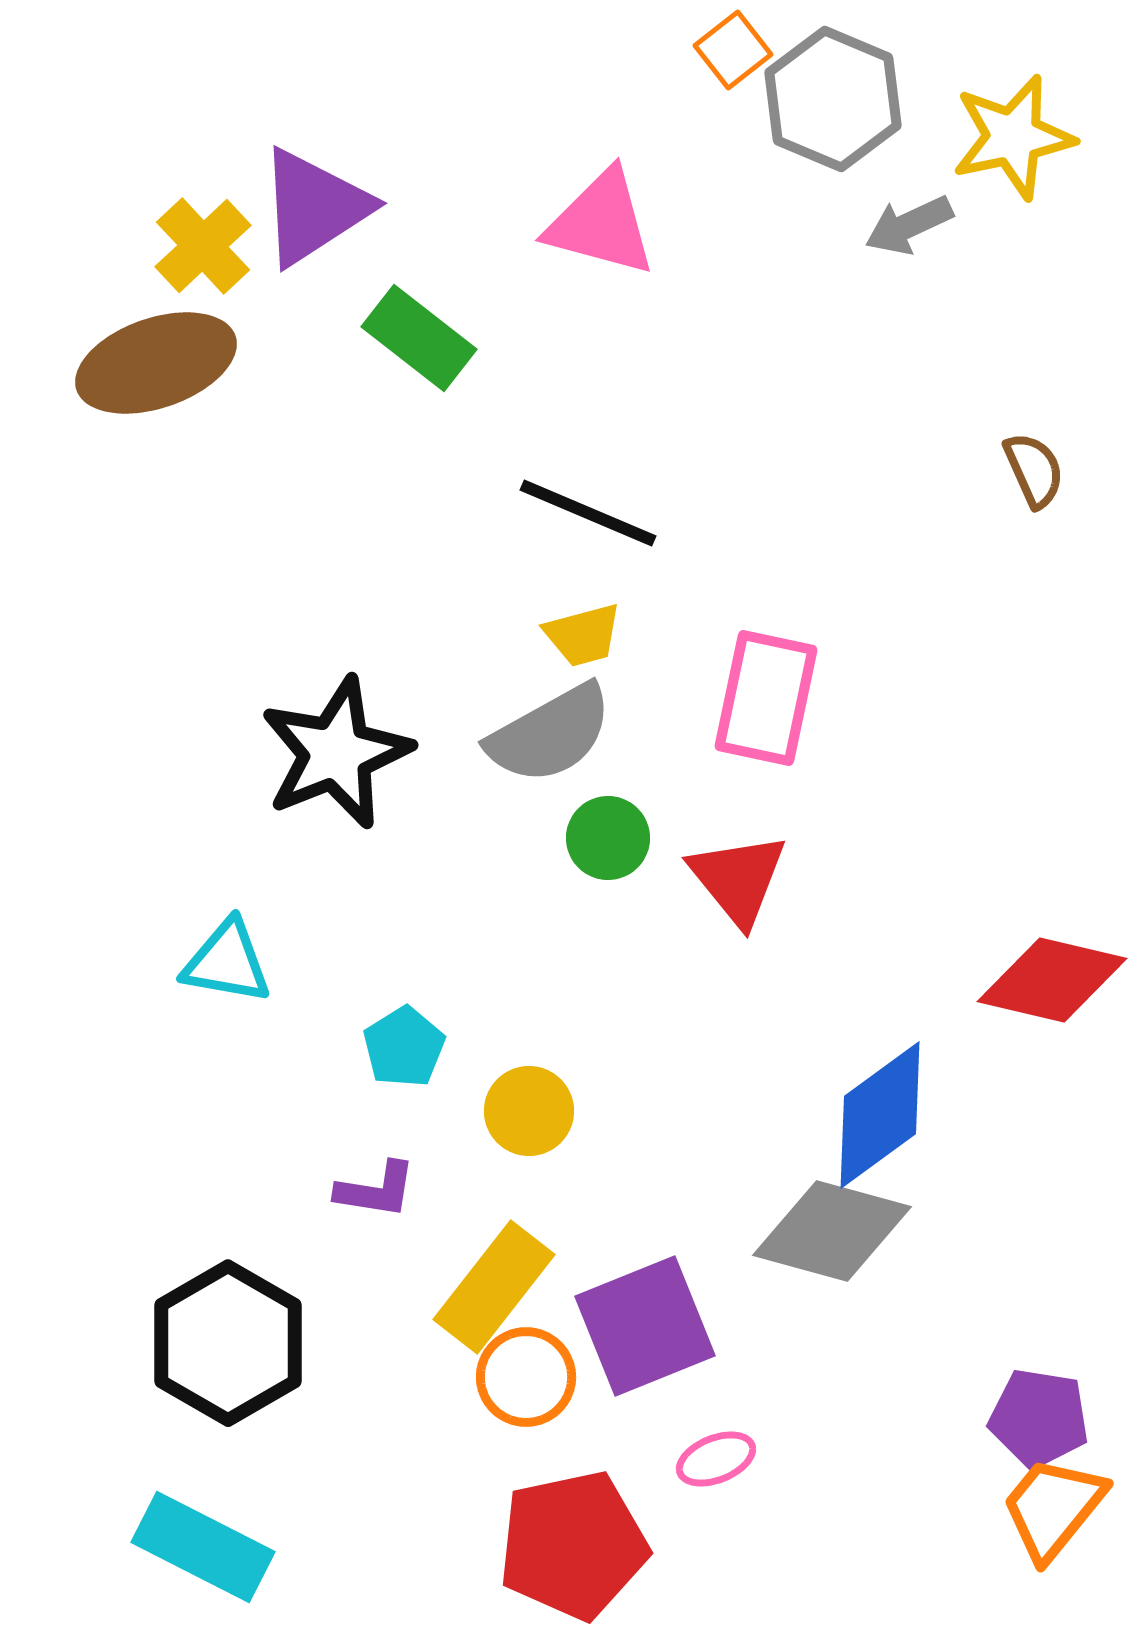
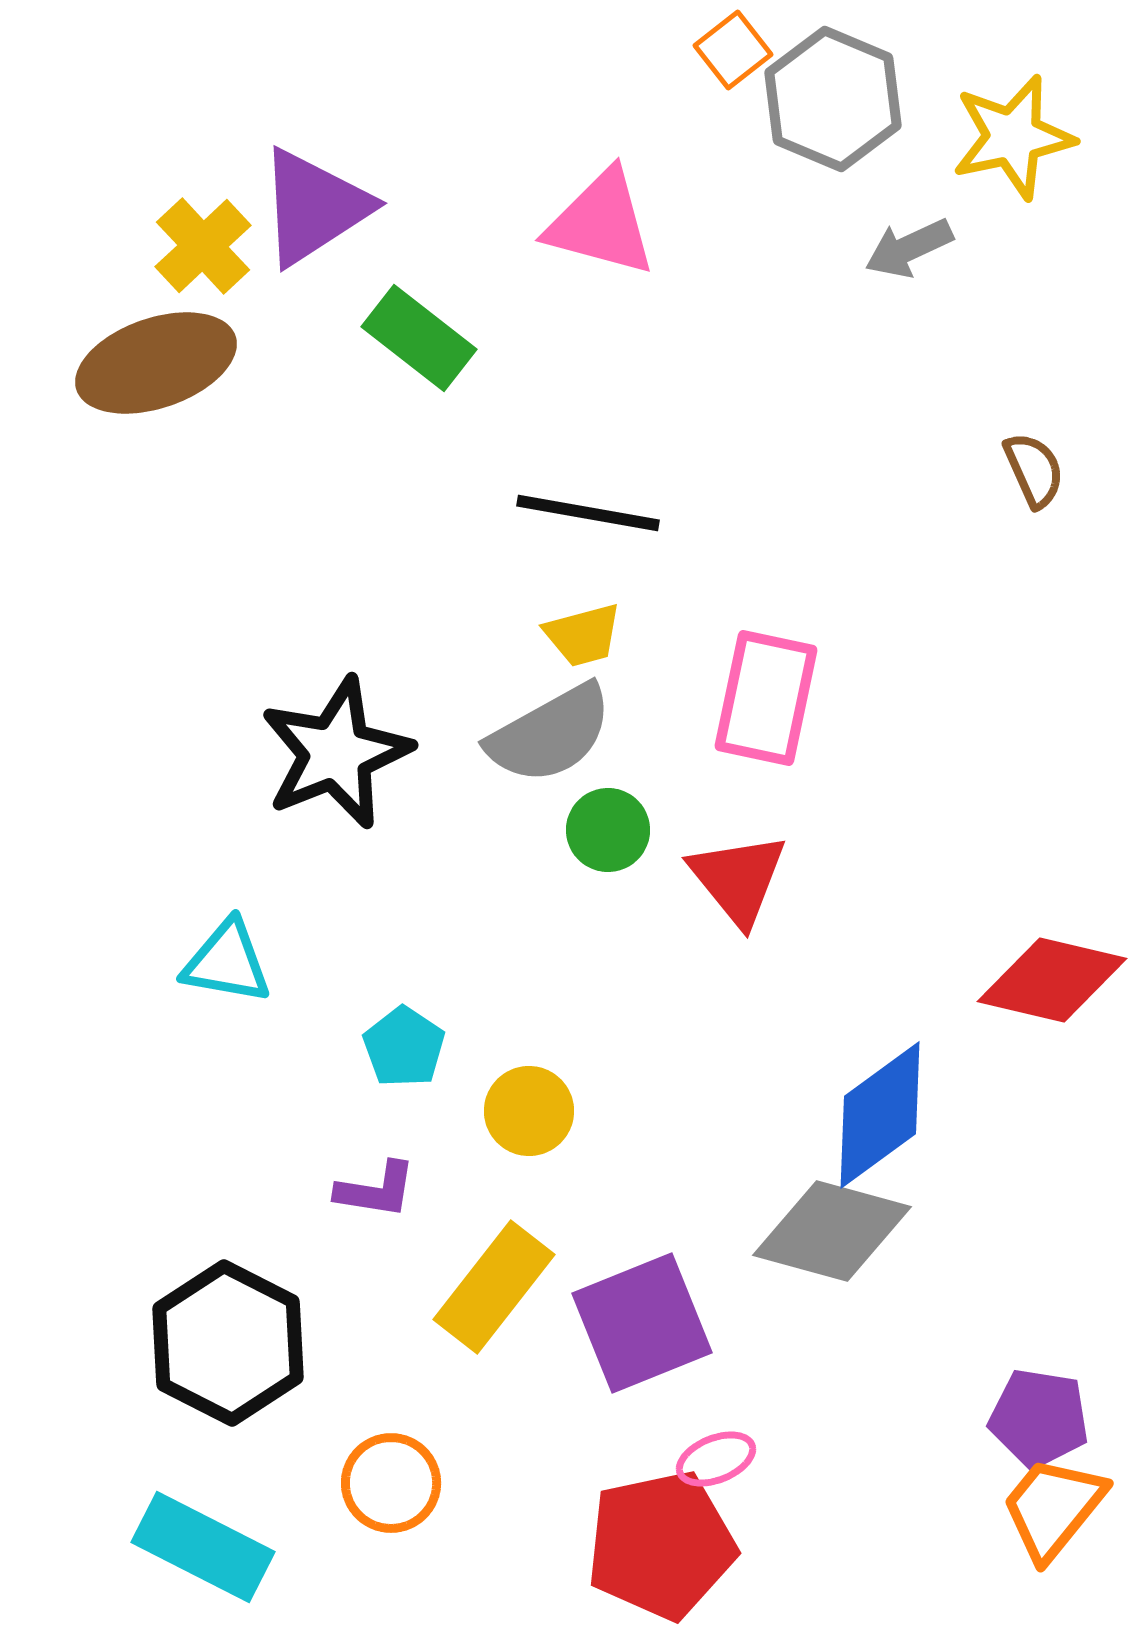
gray arrow: moved 23 px down
black line: rotated 13 degrees counterclockwise
green circle: moved 8 px up
cyan pentagon: rotated 6 degrees counterclockwise
purple square: moved 3 px left, 3 px up
black hexagon: rotated 3 degrees counterclockwise
orange circle: moved 135 px left, 106 px down
red pentagon: moved 88 px right
